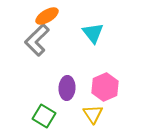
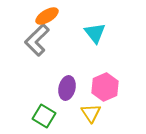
cyan triangle: moved 2 px right
purple ellipse: rotated 10 degrees clockwise
yellow triangle: moved 2 px left, 1 px up
